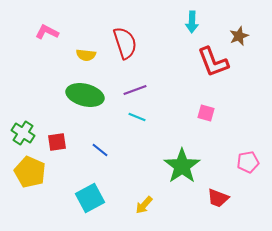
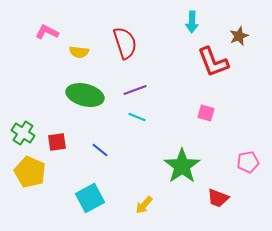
yellow semicircle: moved 7 px left, 3 px up
